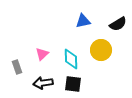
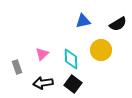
black square: rotated 30 degrees clockwise
